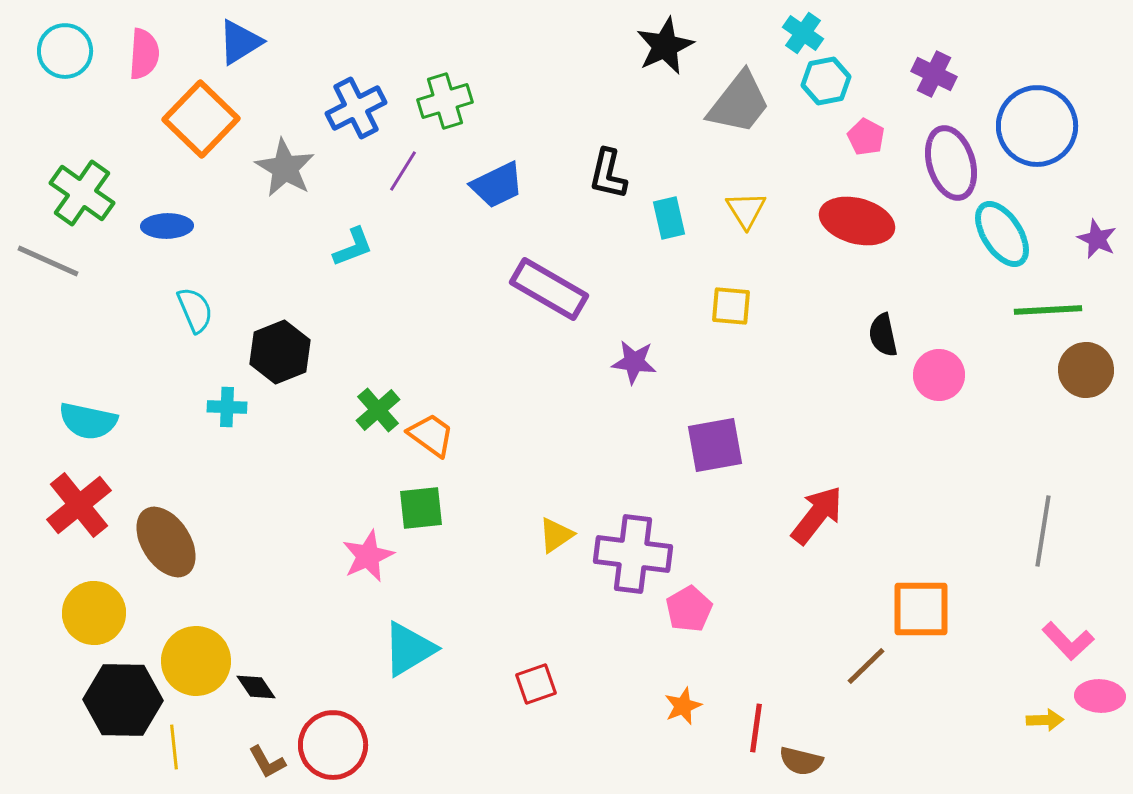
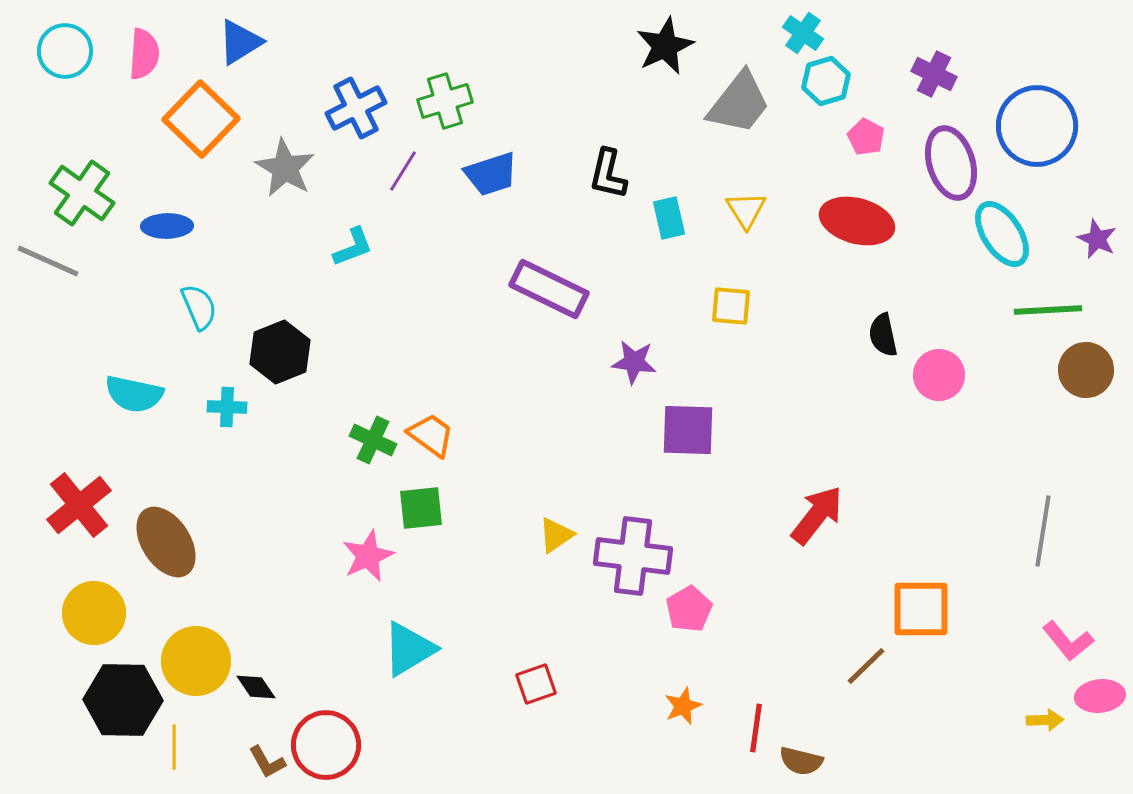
cyan hexagon at (826, 81): rotated 6 degrees counterclockwise
blue trapezoid at (497, 185): moved 6 px left, 11 px up; rotated 8 degrees clockwise
purple rectangle at (549, 289): rotated 4 degrees counterclockwise
cyan semicircle at (195, 310): moved 4 px right, 3 px up
green cross at (378, 410): moved 5 px left, 30 px down; rotated 24 degrees counterclockwise
cyan semicircle at (88, 421): moved 46 px right, 27 px up
purple square at (715, 445): moved 27 px left, 15 px up; rotated 12 degrees clockwise
purple cross at (633, 554): moved 2 px down
pink L-shape at (1068, 641): rotated 4 degrees clockwise
pink ellipse at (1100, 696): rotated 9 degrees counterclockwise
red circle at (333, 745): moved 7 px left
yellow line at (174, 747): rotated 6 degrees clockwise
